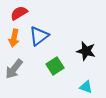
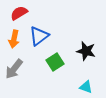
orange arrow: moved 1 px down
green square: moved 4 px up
